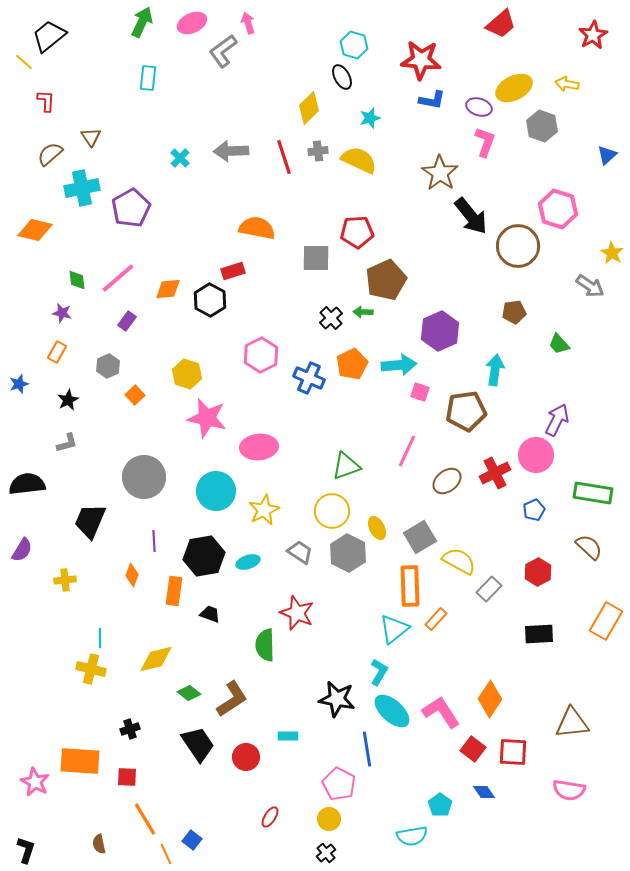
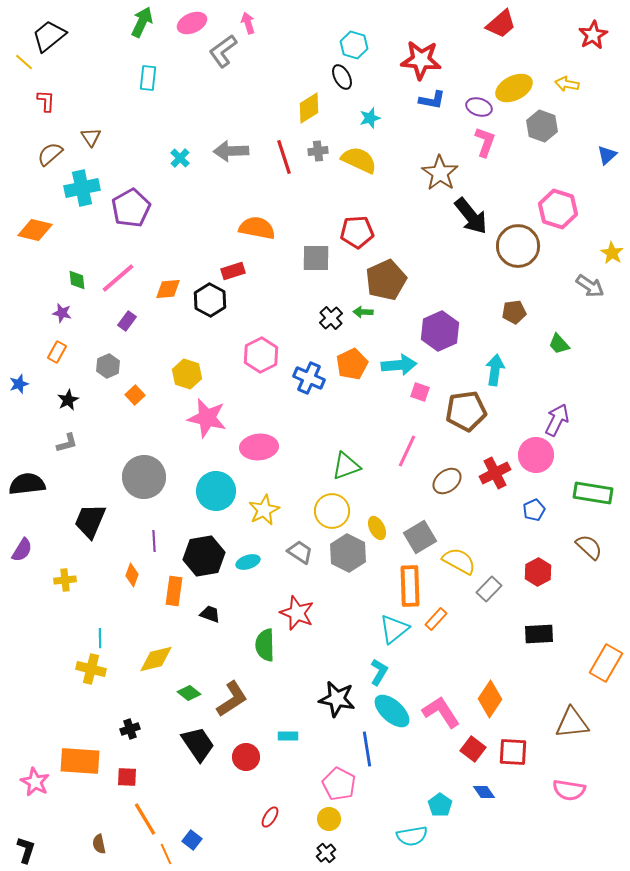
yellow diamond at (309, 108): rotated 12 degrees clockwise
orange rectangle at (606, 621): moved 42 px down
